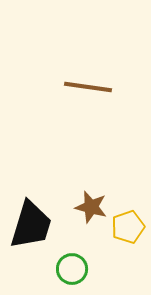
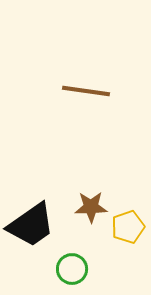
brown line: moved 2 px left, 4 px down
brown star: rotated 16 degrees counterclockwise
black trapezoid: rotated 38 degrees clockwise
